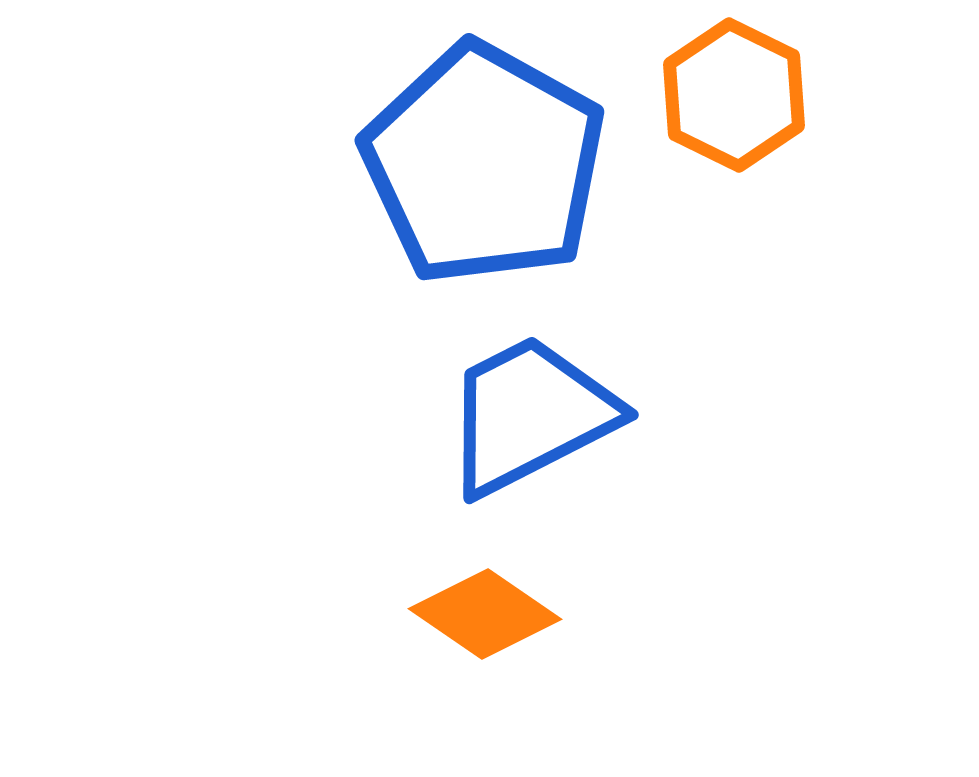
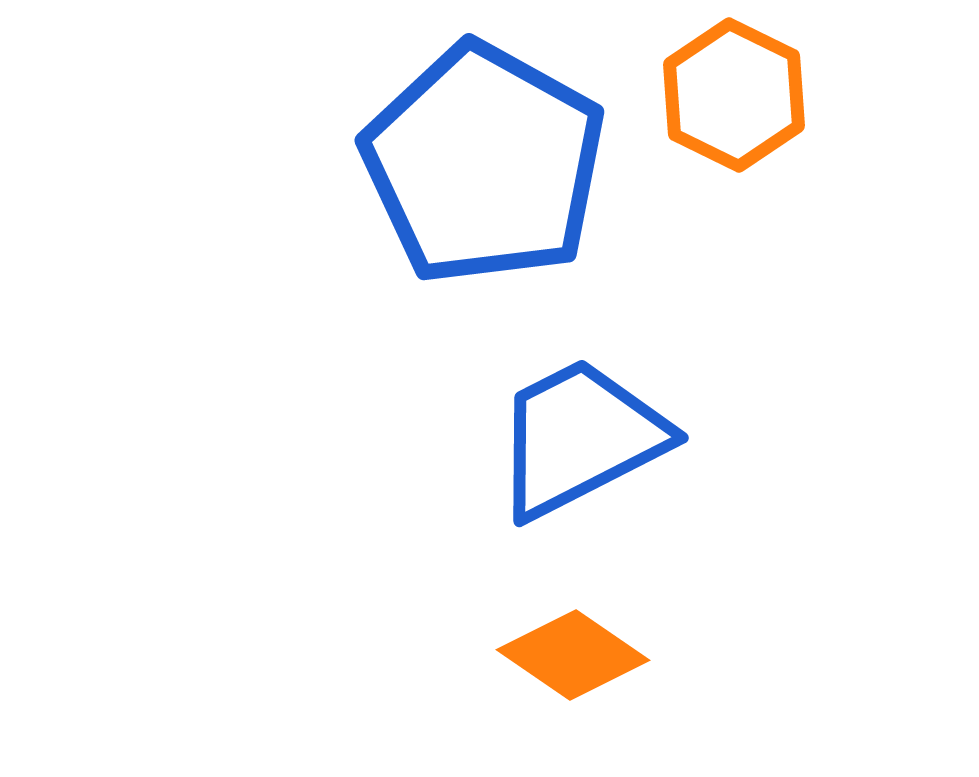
blue trapezoid: moved 50 px right, 23 px down
orange diamond: moved 88 px right, 41 px down
